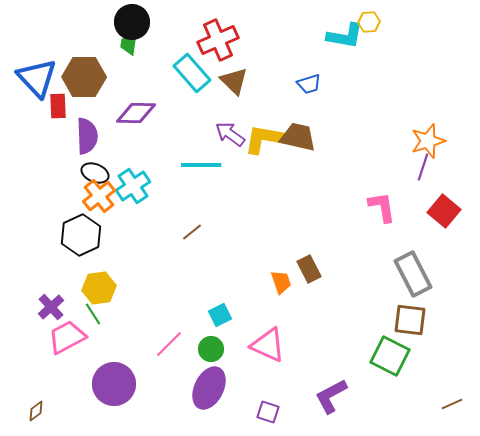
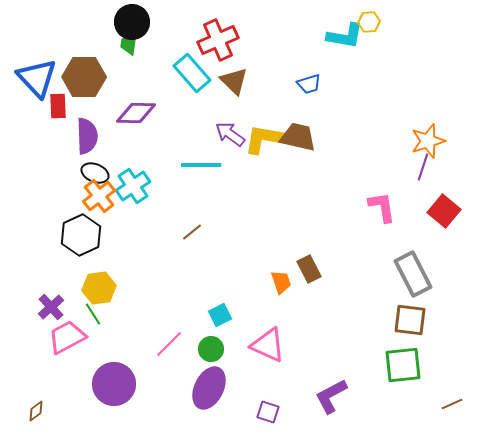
green square at (390, 356): moved 13 px right, 9 px down; rotated 33 degrees counterclockwise
